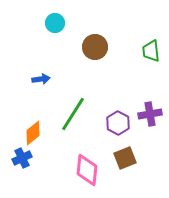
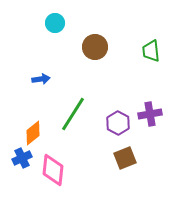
pink diamond: moved 34 px left
